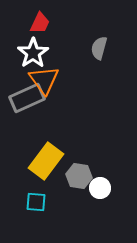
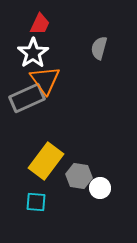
red trapezoid: moved 1 px down
orange triangle: moved 1 px right
